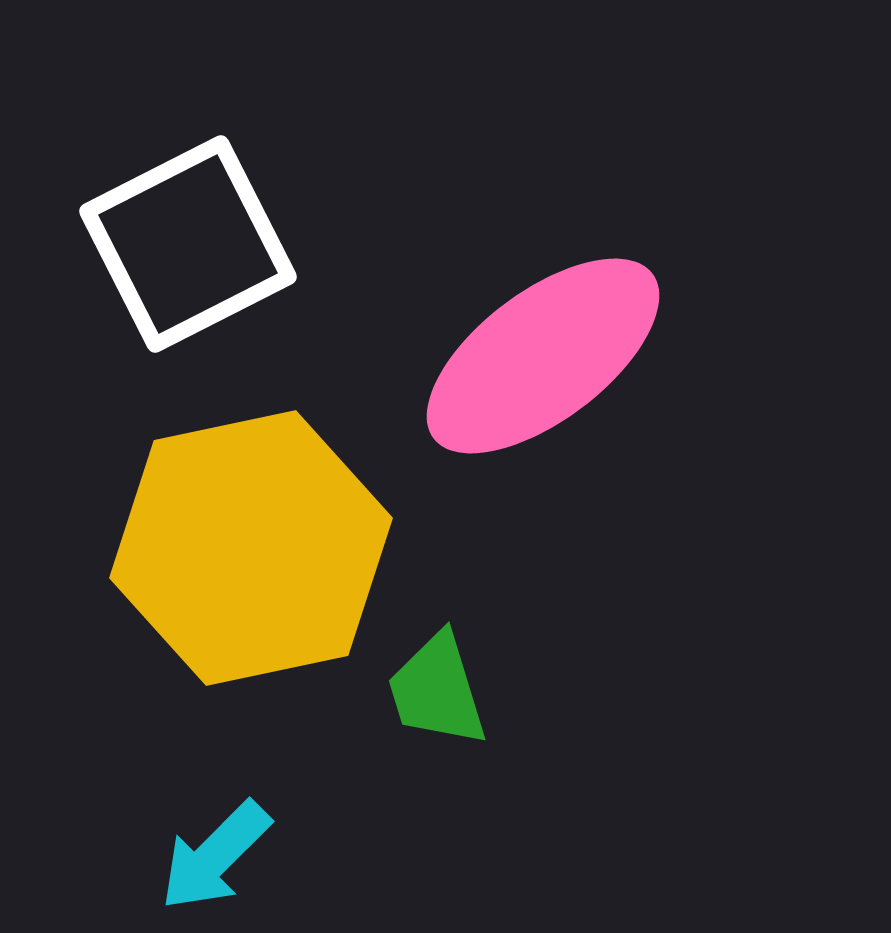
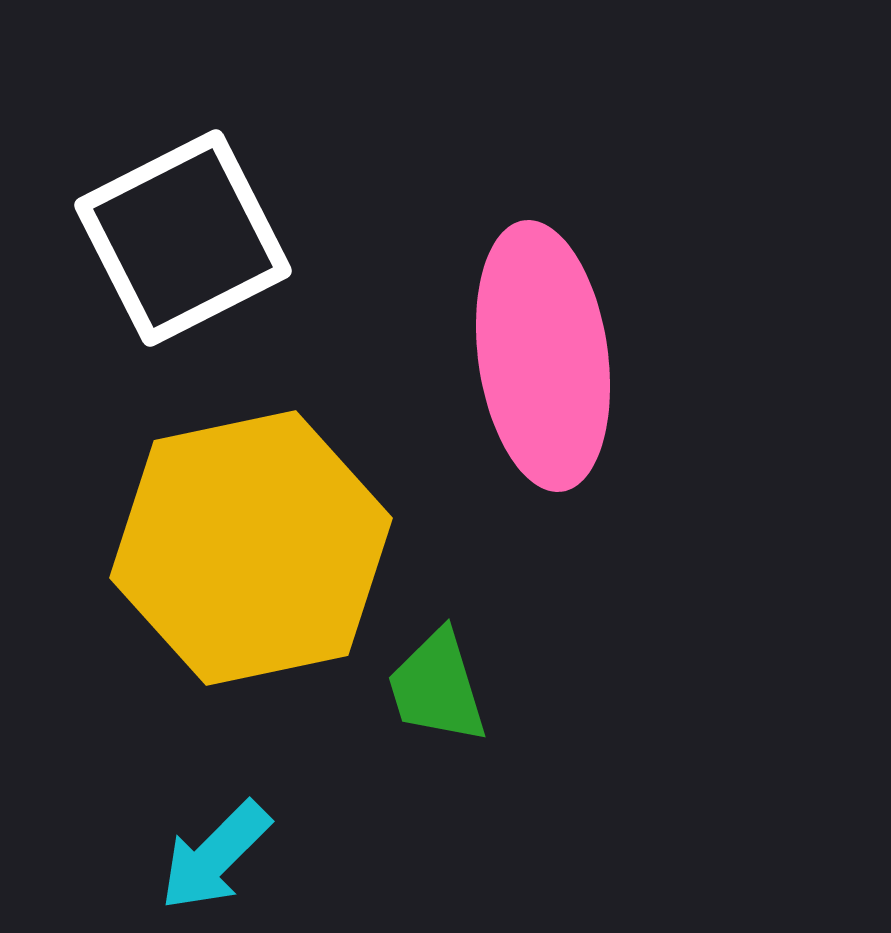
white square: moved 5 px left, 6 px up
pink ellipse: rotated 61 degrees counterclockwise
green trapezoid: moved 3 px up
